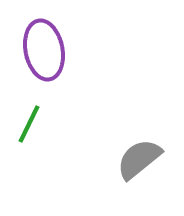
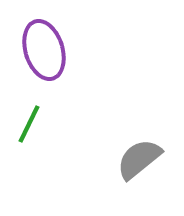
purple ellipse: rotated 6 degrees counterclockwise
